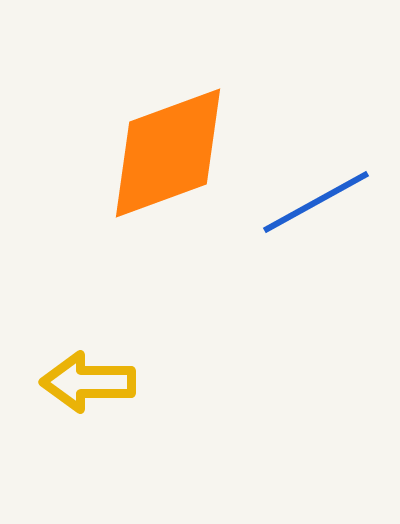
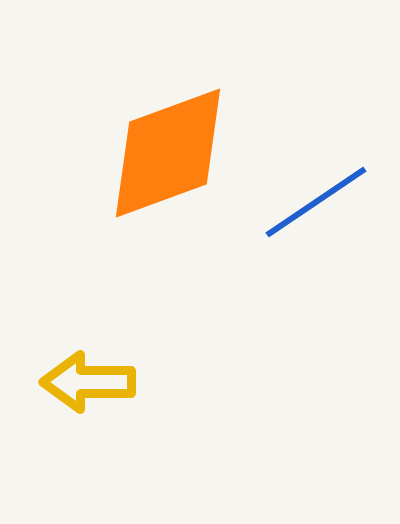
blue line: rotated 5 degrees counterclockwise
